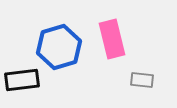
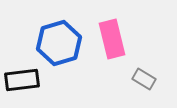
blue hexagon: moved 4 px up
gray rectangle: moved 2 px right, 1 px up; rotated 25 degrees clockwise
